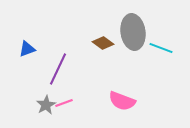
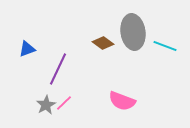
cyan line: moved 4 px right, 2 px up
pink line: rotated 24 degrees counterclockwise
